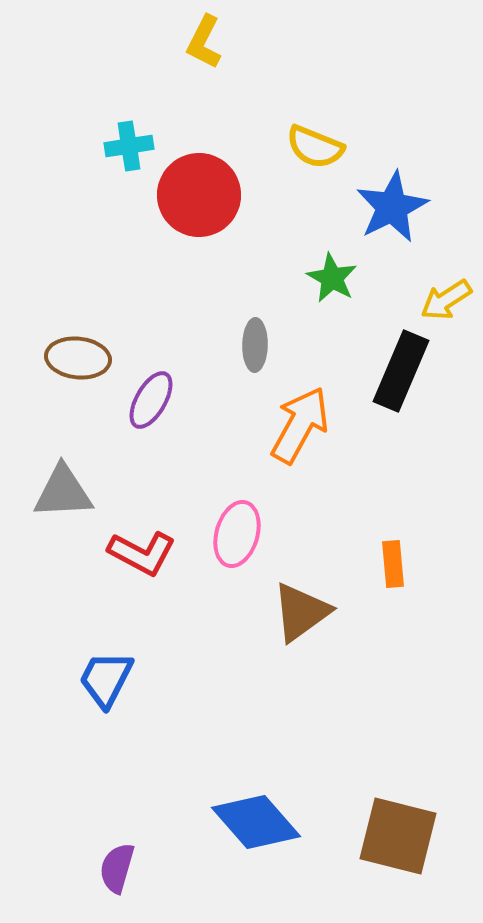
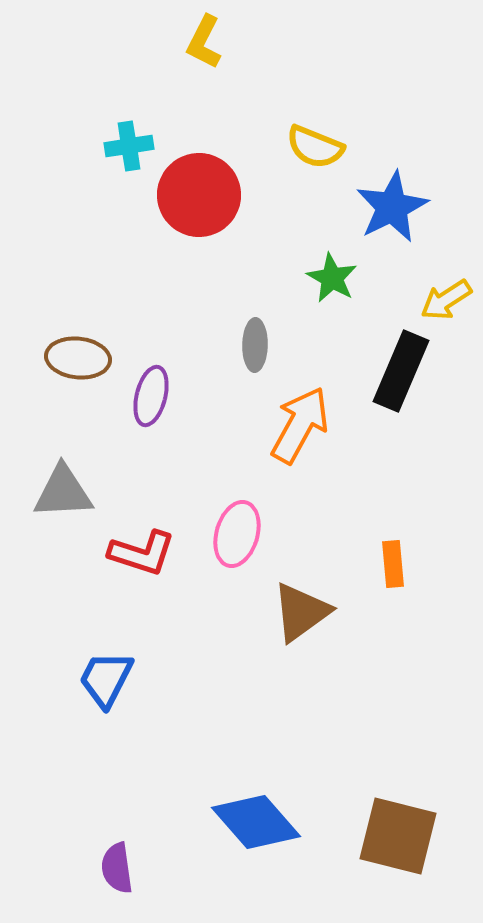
purple ellipse: moved 4 px up; rotated 16 degrees counterclockwise
red L-shape: rotated 10 degrees counterclockwise
purple semicircle: rotated 24 degrees counterclockwise
